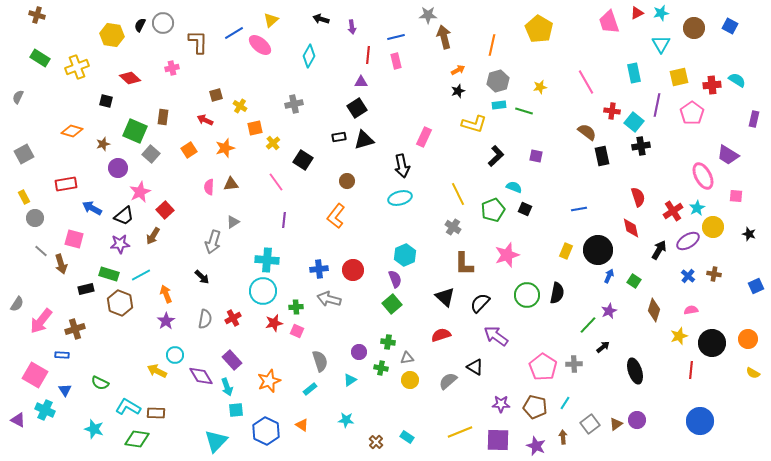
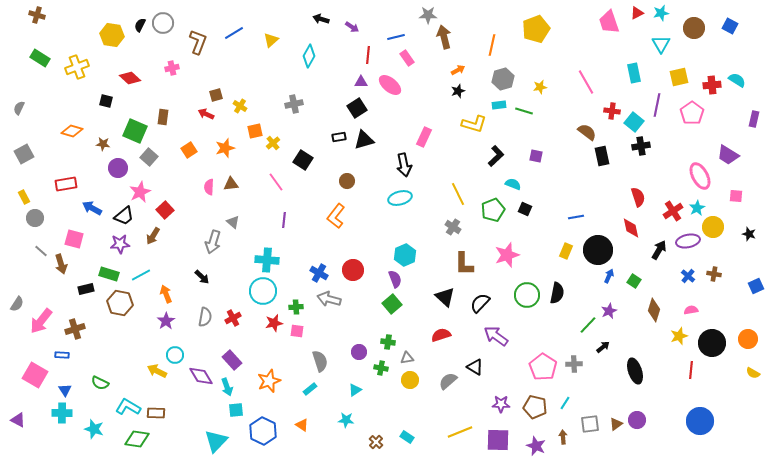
yellow triangle at (271, 20): moved 20 px down
purple arrow at (352, 27): rotated 48 degrees counterclockwise
yellow pentagon at (539, 29): moved 3 px left; rotated 20 degrees clockwise
brown L-shape at (198, 42): rotated 20 degrees clockwise
pink ellipse at (260, 45): moved 130 px right, 40 px down
pink rectangle at (396, 61): moved 11 px right, 3 px up; rotated 21 degrees counterclockwise
gray hexagon at (498, 81): moved 5 px right, 2 px up
gray semicircle at (18, 97): moved 1 px right, 11 px down
red arrow at (205, 120): moved 1 px right, 6 px up
orange square at (255, 128): moved 3 px down
brown star at (103, 144): rotated 24 degrees clockwise
gray square at (151, 154): moved 2 px left, 3 px down
black arrow at (402, 166): moved 2 px right, 1 px up
pink ellipse at (703, 176): moved 3 px left
cyan semicircle at (514, 187): moved 1 px left, 3 px up
blue line at (579, 209): moved 3 px left, 8 px down
gray triangle at (233, 222): rotated 48 degrees counterclockwise
purple ellipse at (688, 241): rotated 20 degrees clockwise
blue cross at (319, 269): moved 4 px down; rotated 36 degrees clockwise
brown hexagon at (120, 303): rotated 10 degrees counterclockwise
gray semicircle at (205, 319): moved 2 px up
pink square at (297, 331): rotated 16 degrees counterclockwise
cyan triangle at (350, 380): moved 5 px right, 10 px down
cyan cross at (45, 410): moved 17 px right, 3 px down; rotated 24 degrees counterclockwise
gray square at (590, 424): rotated 30 degrees clockwise
blue hexagon at (266, 431): moved 3 px left
